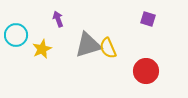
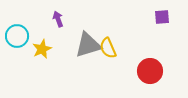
purple square: moved 14 px right, 2 px up; rotated 21 degrees counterclockwise
cyan circle: moved 1 px right, 1 px down
red circle: moved 4 px right
